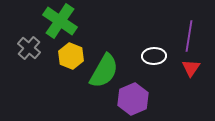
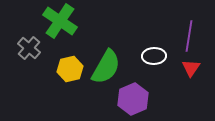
yellow hexagon: moved 1 px left, 13 px down; rotated 25 degrees clockwise
green semicircle: moved 2 px right, 4 px up
